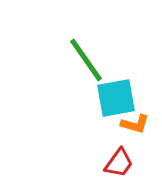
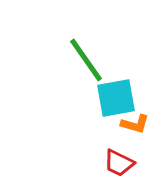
red trapezoid: rotated 80 degrees clockwise
